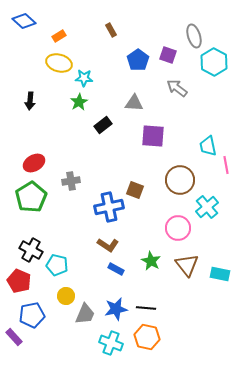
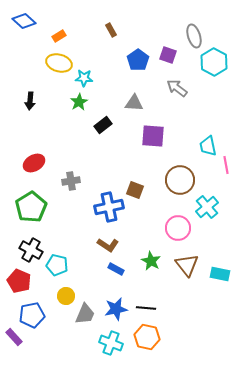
green pentagon at (31, 197): moved 10 px down
